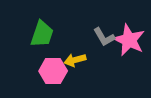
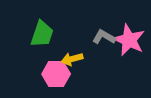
gray L-shape: rotated 150 degrees clockwise
yellow arrow: moved 3 px left, 1 px up
pink hexagon: moved 3 px right, 3 px down
